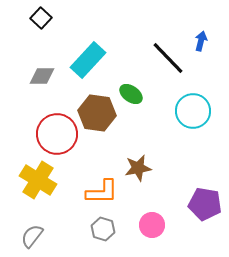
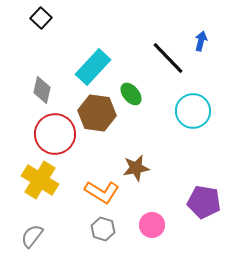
cyan rectangle: moved 5 px right, 7 px down
gray diamond: moved 14 px down; rotated 76 degrees counterclockwise
green ellipse: rotated 15 degrees clockwise
red circle: moved 2 px left
brown star: moved 2 px left
yellow cross: moved 2 px right
orange L-shape: rotated 32 degrees clockwise
purple pentagon: moved 1 px left, 2 px up
